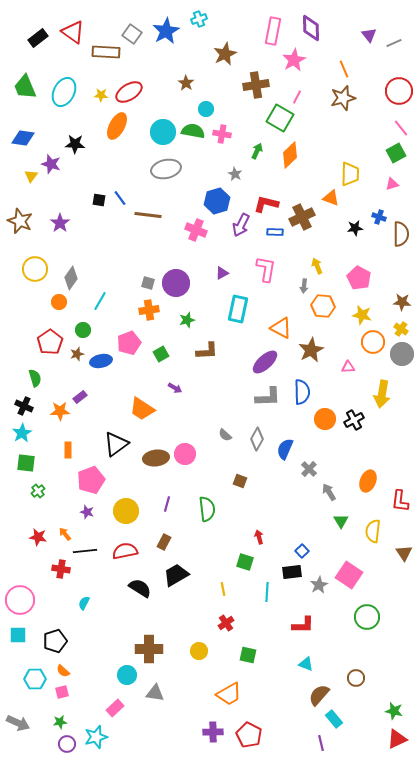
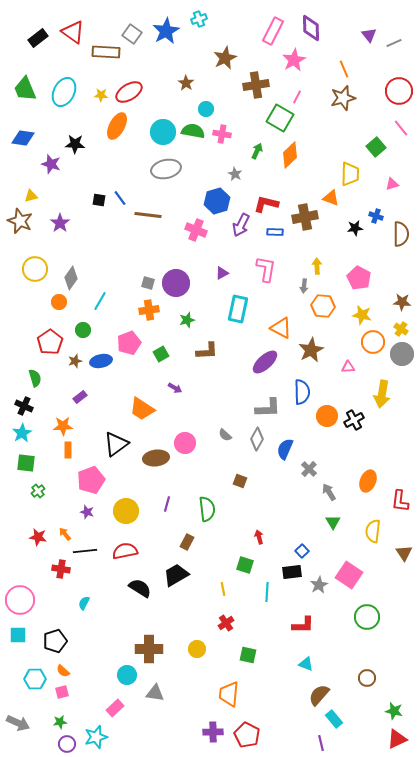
pink rectangle at (273, 31): rotated 16 degrees clockwise
brown star at (225, 54): moved 4 px down
green trapezoid at (25, 87): moved 2 px down
green square at (396, 153): moved 20 px left, 6 px up; rotated 12 degrees counterclockwise
yellow triangle at (31, 176): moved 20 px down; rotated 40 degrees clockwise
brown cross at (302, 217): moved 3 px right; rotated 15 degrees clockwise
blue cross at (379, 217): moved 3 px left, 1 px up
yellow arrow at (317, 266): rotated 21 degrees clockwise
brown star at (77, 354): moved 2 px left, 7 px down
gray L-shape at (268, 397): moved 11 px down
orange star at (60, 411): moved 3 px right, 15 px down
orange circle at (325, 419): moved 2 px right, 3 px up
pink circle at (185, 454): moved 11 px up
green triangle at (341, 521): moved 8 px left, 1 px down
brown rectangle at (164, 542): moved 23 px right
green square at (245, 562): moved 3 px down
yellow circle at (199, 651): moved 2 px left, 2 px up
brown circle at (356, 678): moved 11 px right
orange trapezoid at (229, 694): rotated 124 degrees clockwise
red pentagon at (249, 735): moved 2 px left
